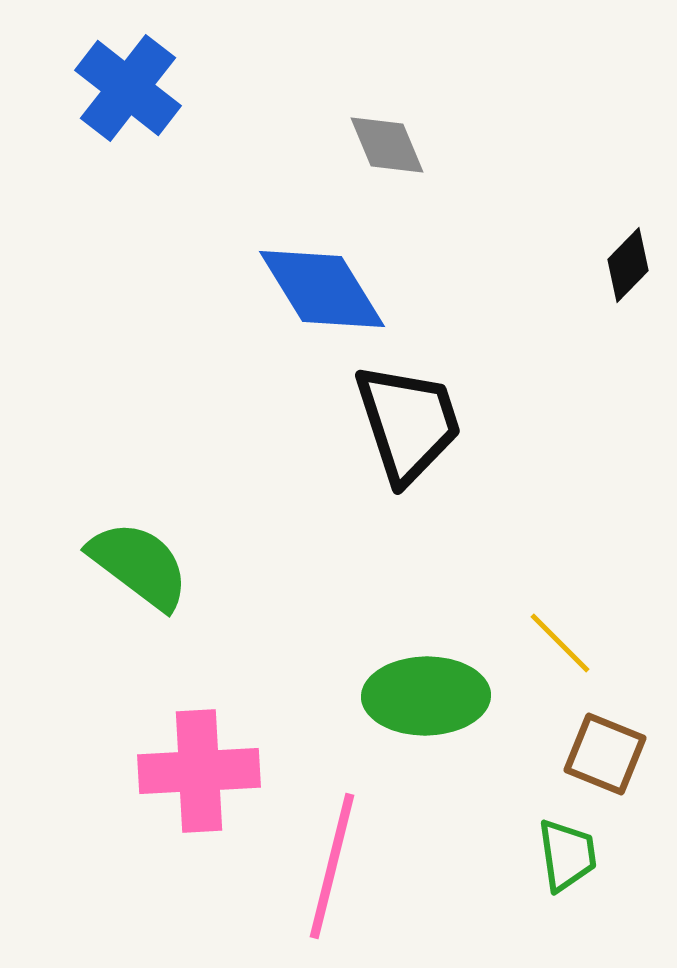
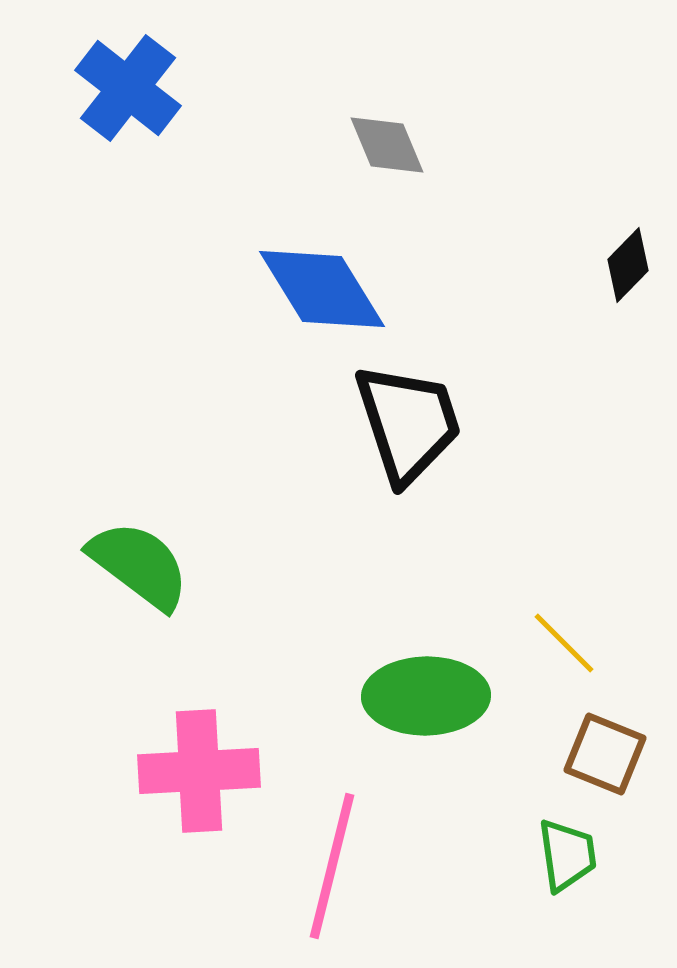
yellow line: moved 4 px right
